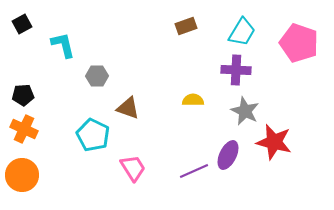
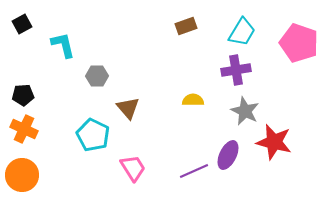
purple cross: rotated 12 degrees counterclockwise
brown triangle: rotated 30 degrees clockwise
